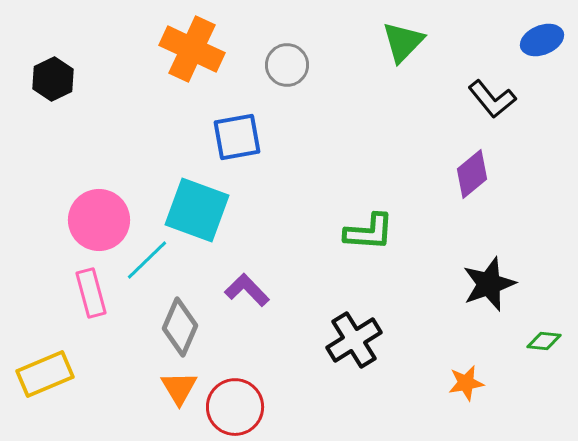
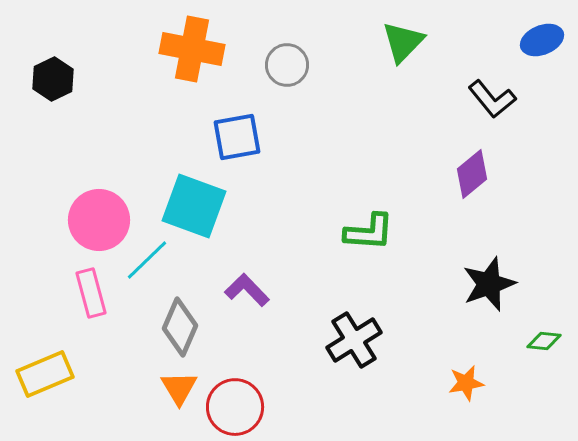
orange cross: rotated 14 degrees counterclockwise
cyan square: moved 3 px left, 4 px up
